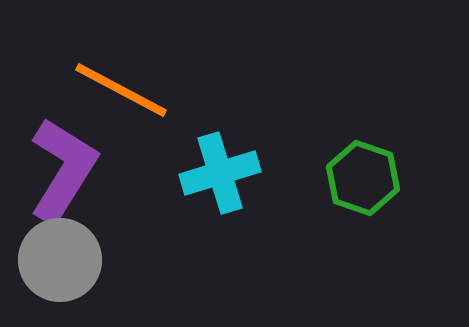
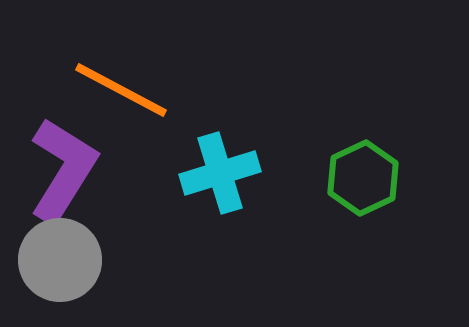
green hexagon: rotated 16 degrees clockwise
